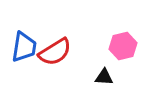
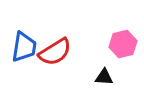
pink hexagon: moved 2 px up
